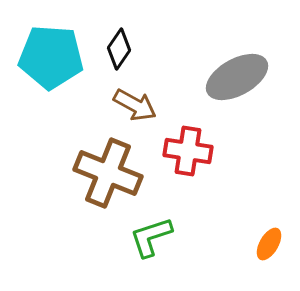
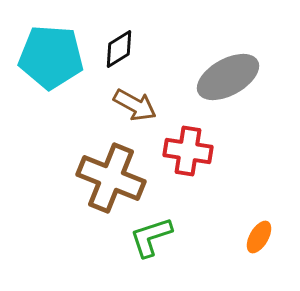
black diamond: rotated 24 degrees clockwise
gray ellipse: moved 9 px left
brown cross: moved 3 px right, 5 px down
orange ellipse: moved 10 px left, 7 px up
